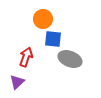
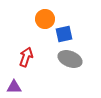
orange circle: moved 2 px right
blue square: moved 11 px right, 5 px up; rotated 18 degrees counterclockwise
purple triangle: moved 3 px left, 5 px down; rotated 42 degrees clockwise
